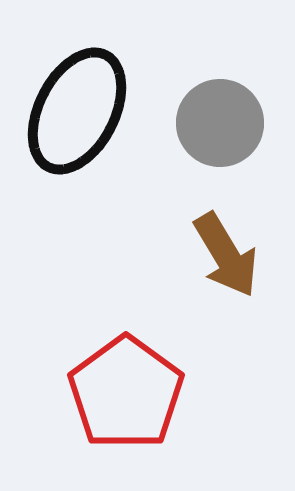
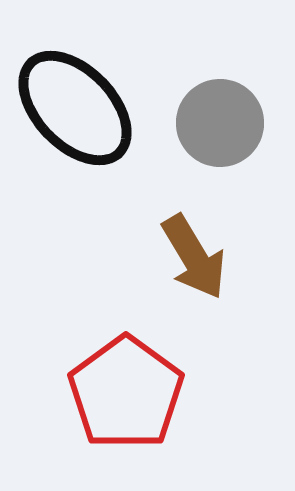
black ellipse: moved 2 px left, 3 px up; rotated 71 degrees counterclockwise
brown arrow: moved 32 px left, 2 px down
